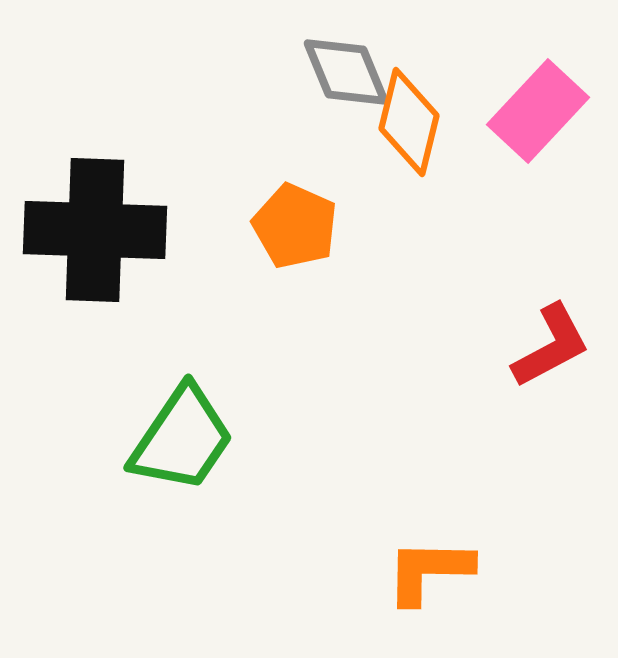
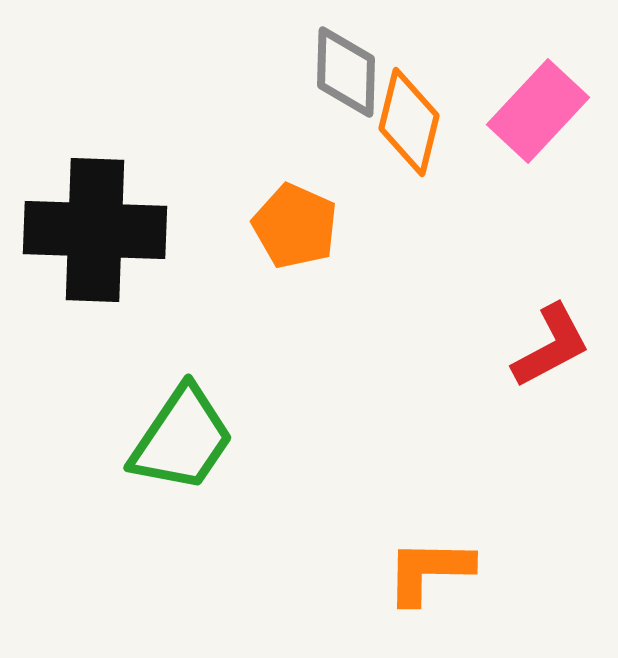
gray diamond: rotated 24 degrees clockwise
